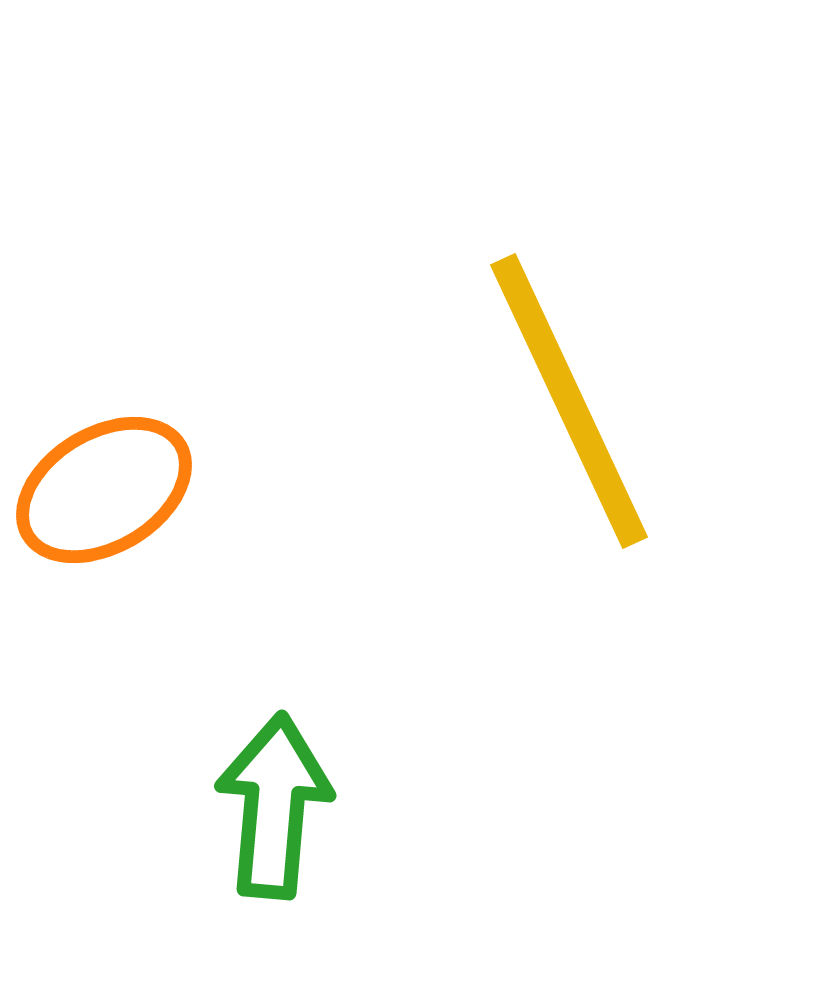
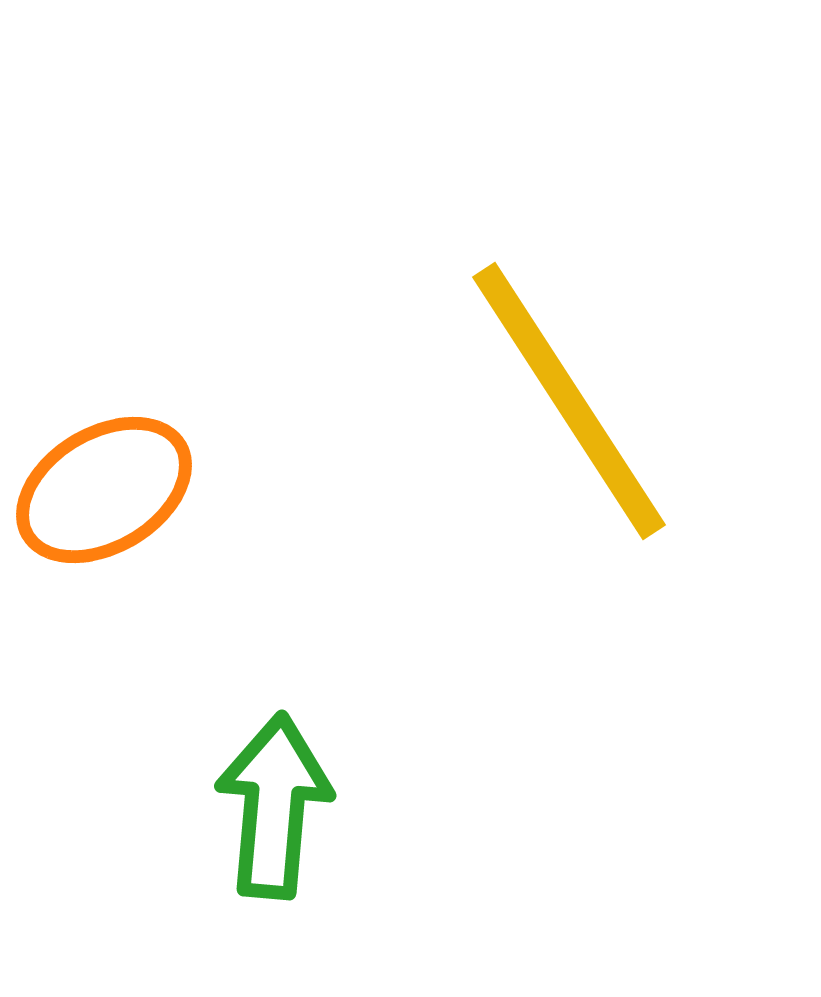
yellow line: rotated 8 degrees counterclockwise
